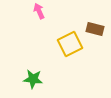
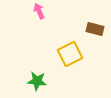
yellow square: moved 10 px down
green star: moved 4 px right, 2 px down
